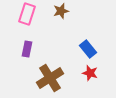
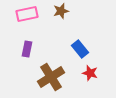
pink rectangle: rotated 60 degrees clockwise
blue rectangle: moved 8 px left
brown cross: moved 1 px right, 1 px up
